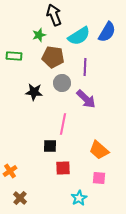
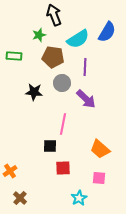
cyan semicircle: moved 1 px left, 3 px down
orange trapezoid: moved 1 px right, 1 px up
